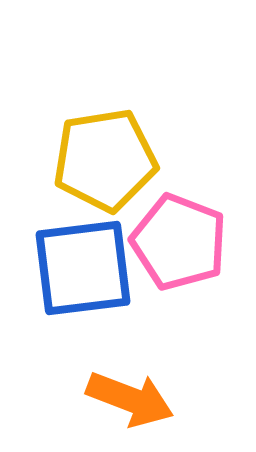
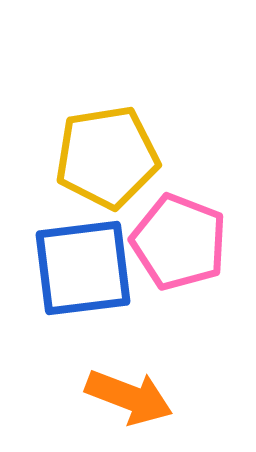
yellow pentagon: moved 2 px right, 3 px up
orange arrow: moved 1 px left, 2 px up
